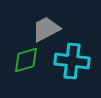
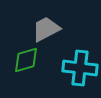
cyan cross: moved 8 px right, 7 px down
